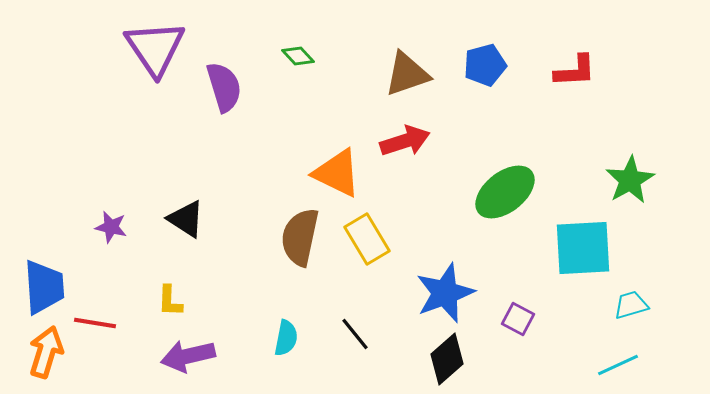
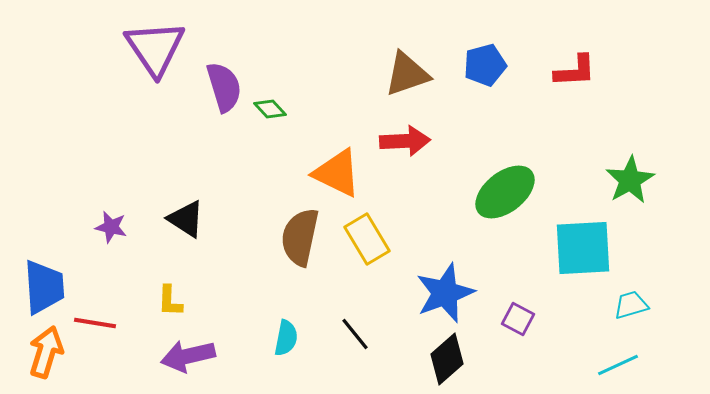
green diamond: moved 28 px left, 53 px down
red arrow: rotated 15 degrees clockwise
